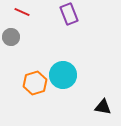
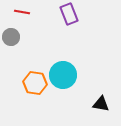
red line: rotated 14 degrees counterclockwise
orange hexagon: rotated 25 degrees clockwise
black triangle: moved 2 px left, 3 px up
